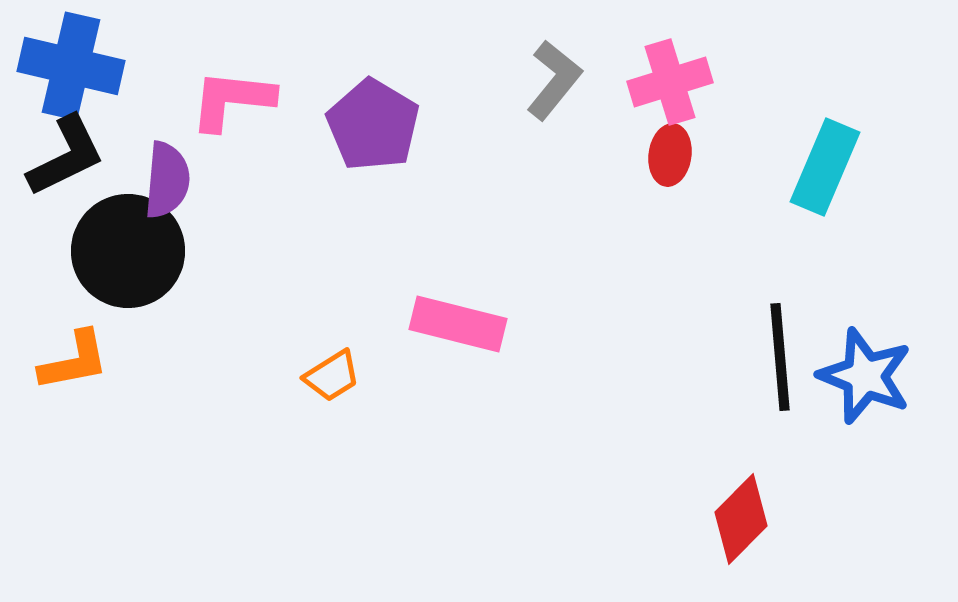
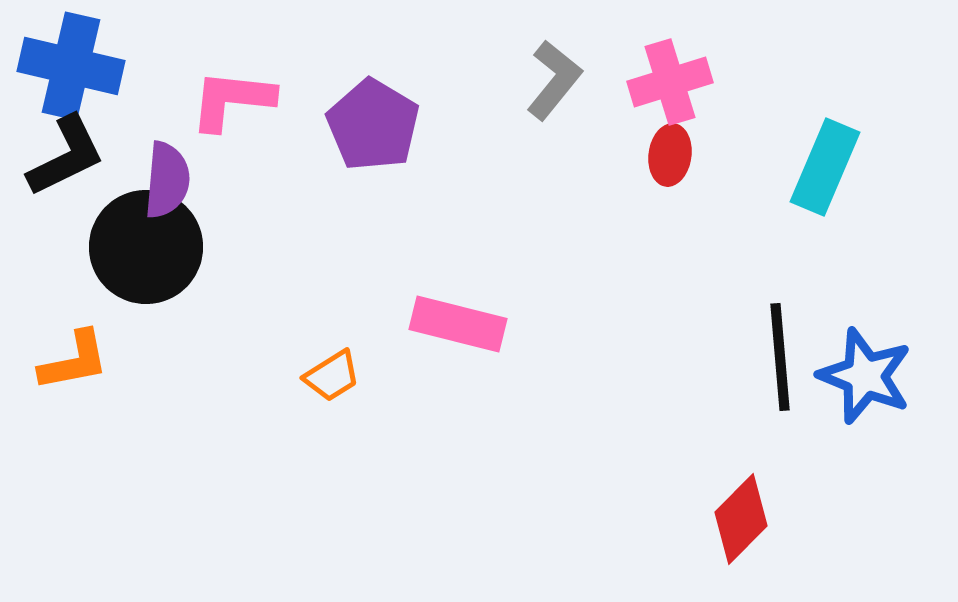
black circle: moved 18 px right, 4 px up
